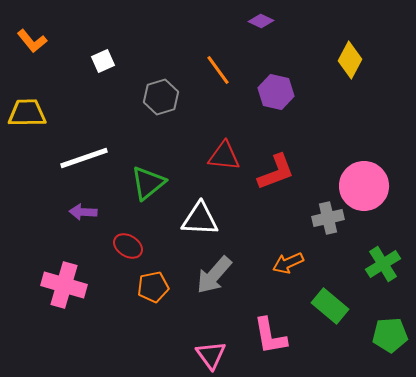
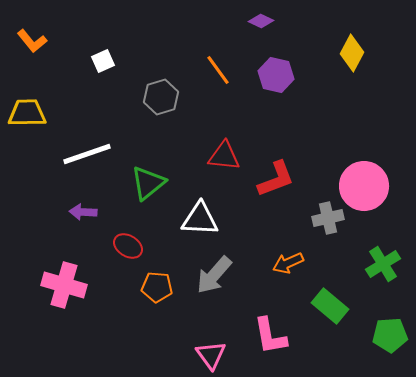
yellow diamond: moved 2 px right, 7 px up
purple hexagon: moved 17 px up
white line: moved 3 px right, 4 px up
red L-shape: moved 7 px down
orange pentagon: moved 4 px right; rotated 16 degrees clockwise
